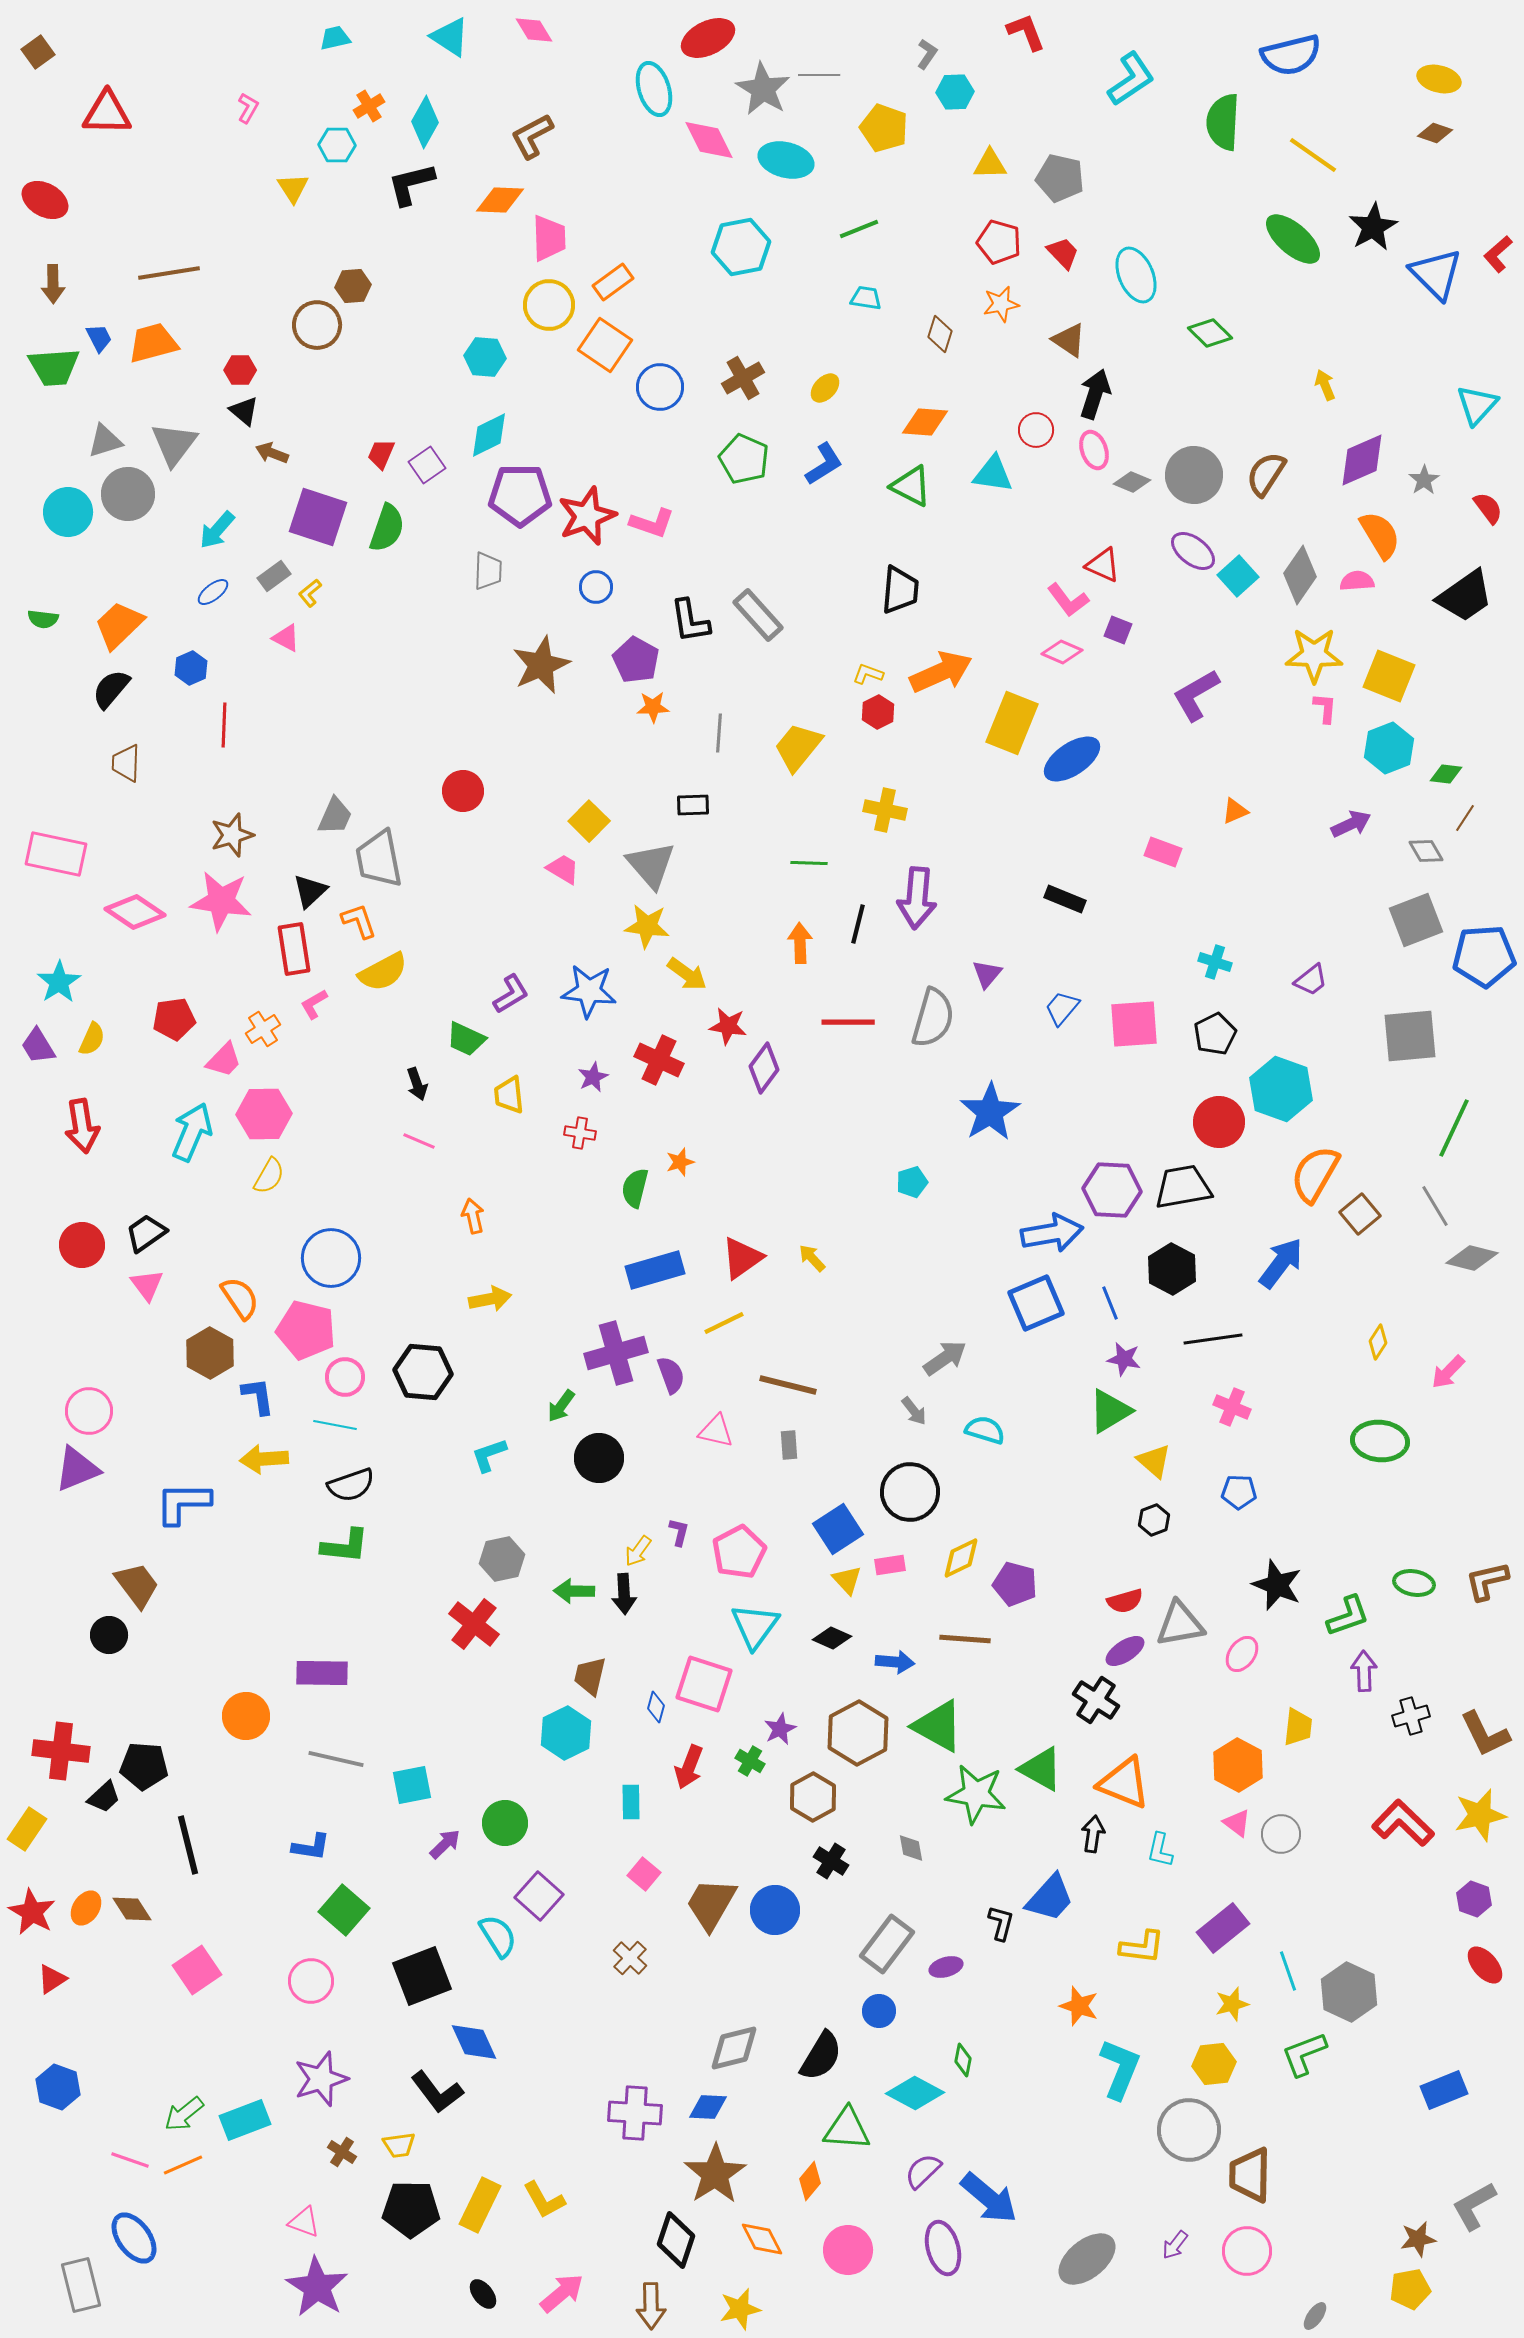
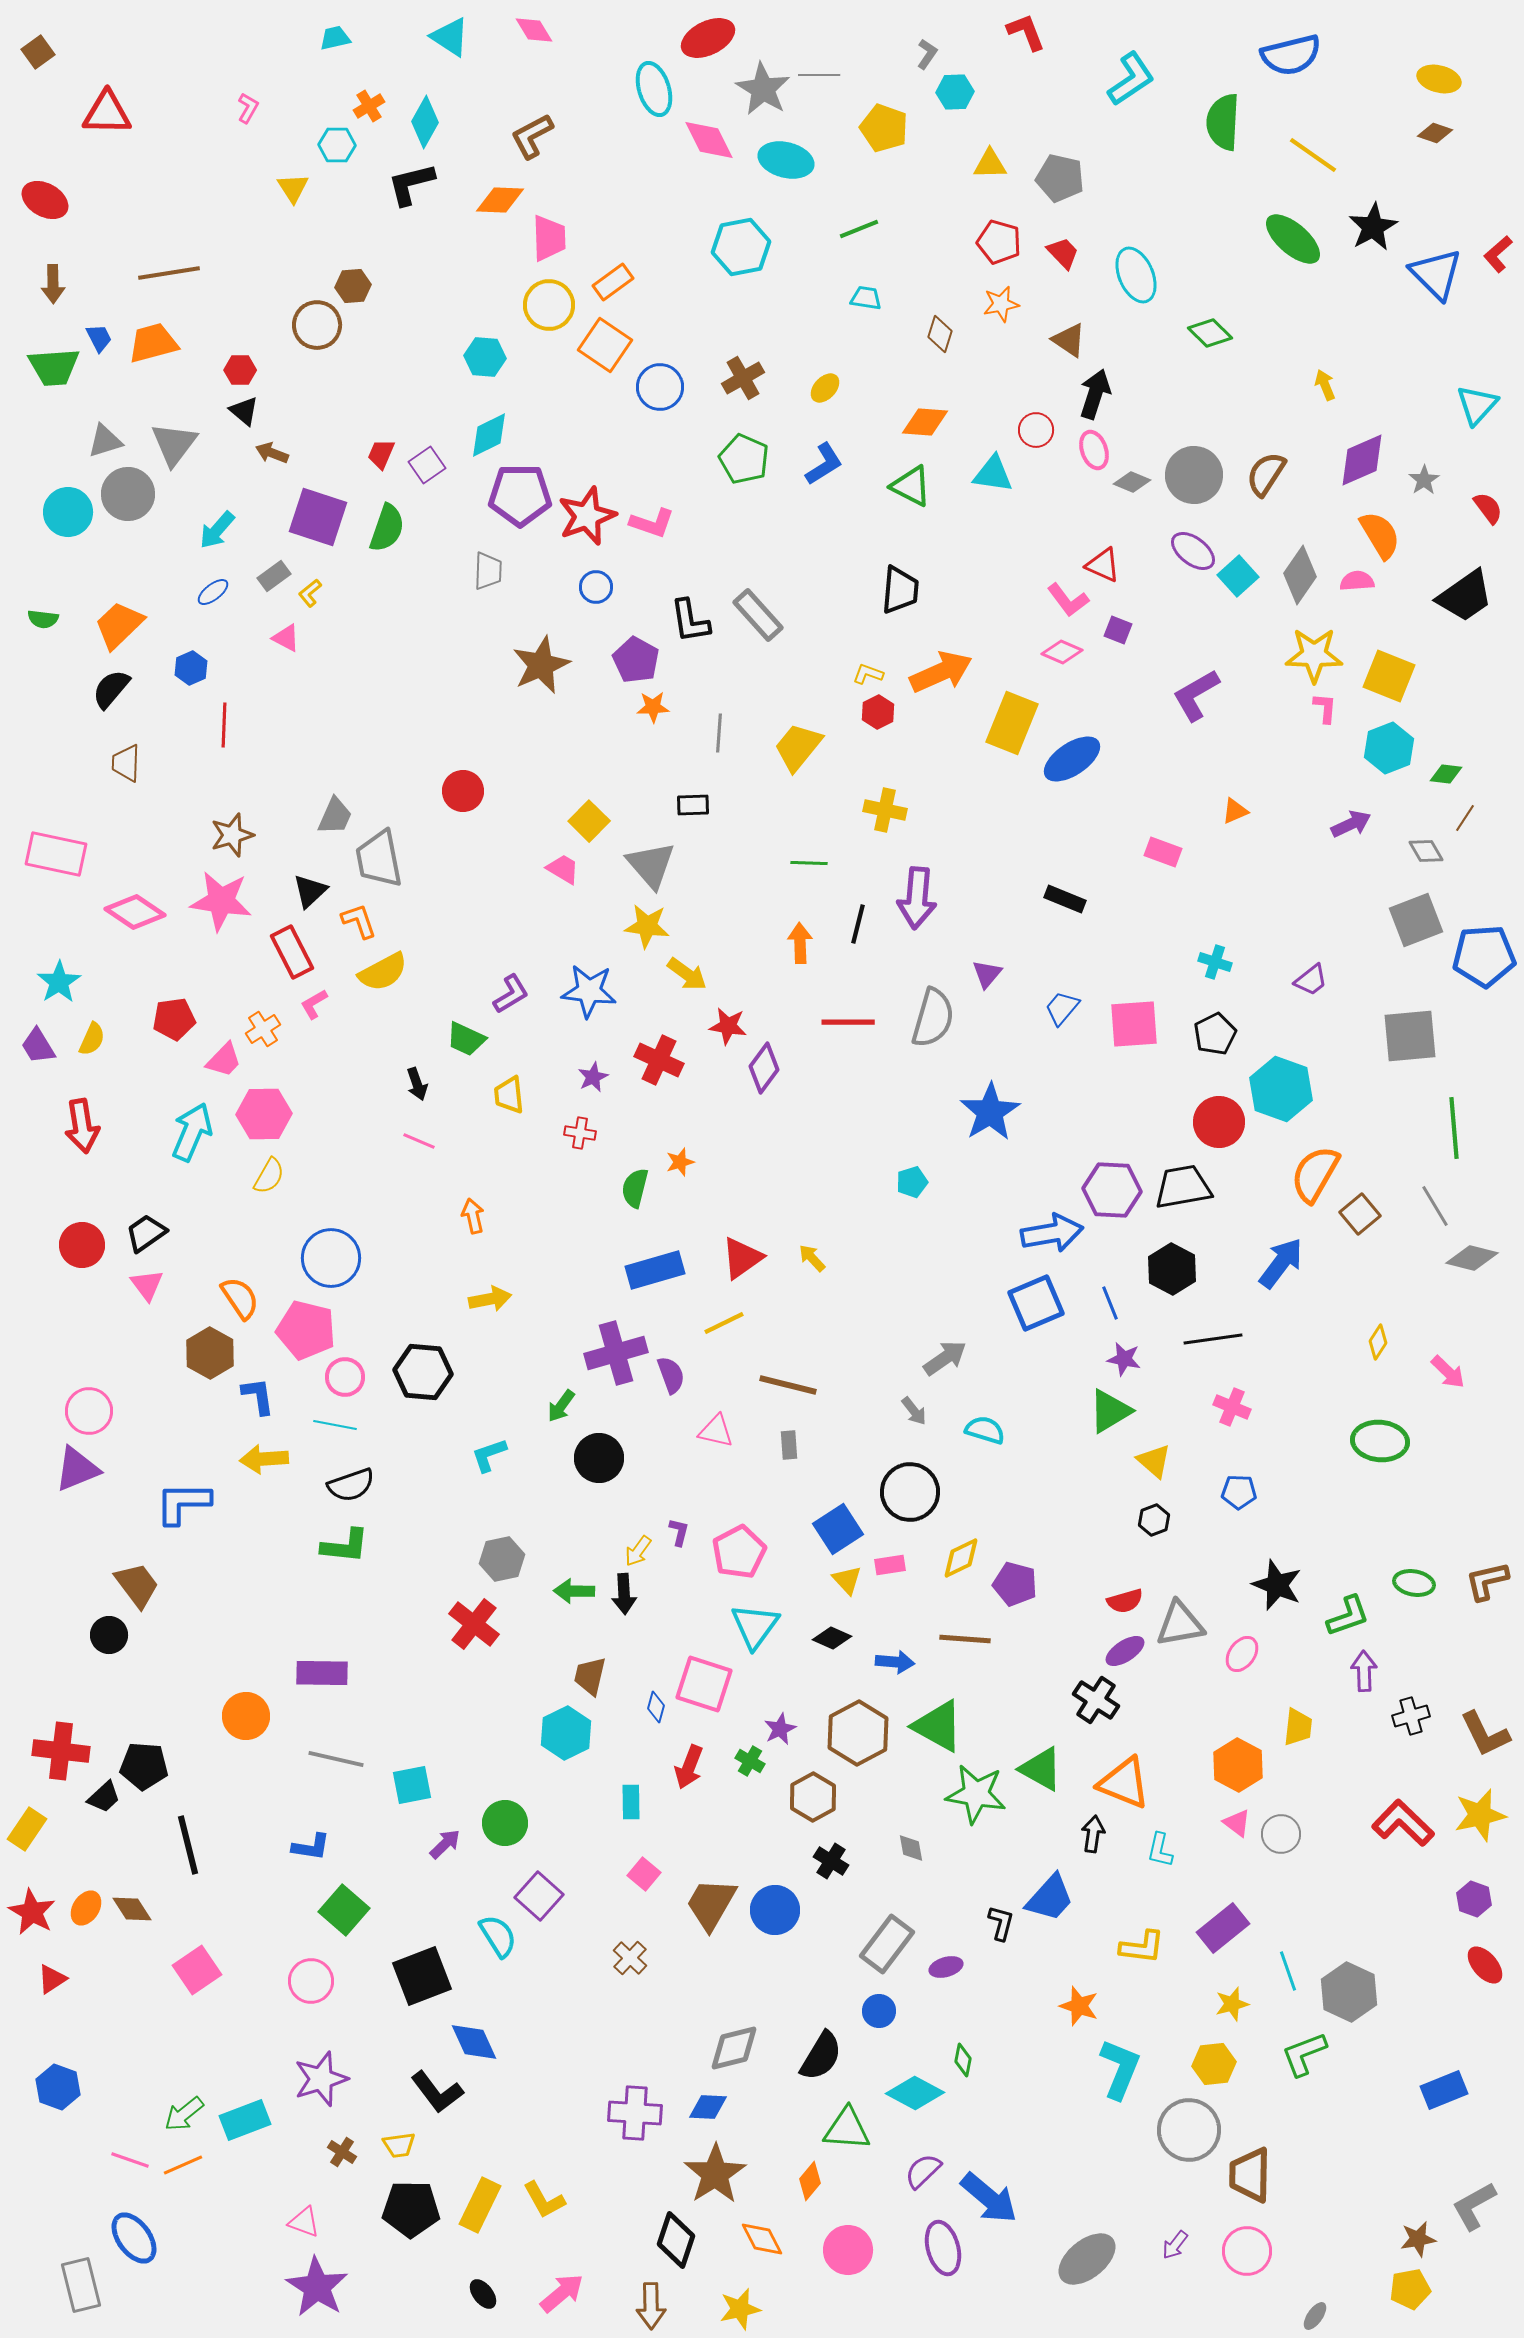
red rectangle at (294, 949): moved 2 px left, 3 px down; rotated 18 degrees counterclockwise
green line at (1454, 1128): rotated 30 degrees counterclockwise
pink arrow at (1448, 1372): rotated 90 degrees counterclockwise
